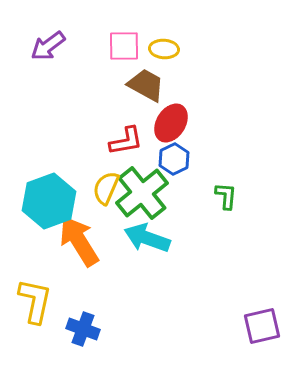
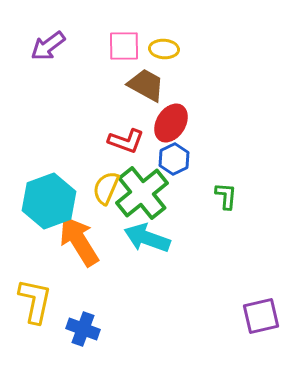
red L-shape: rotated 30 degrees clockwise
purple square: moved 1 px left, 10 px up
